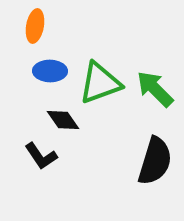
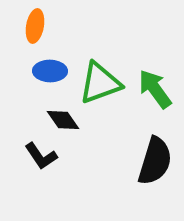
green arrow: rotated 9 degrees clockwise
